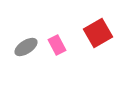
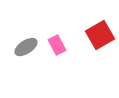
red square: moved 2 px right, 2 px down
